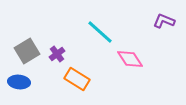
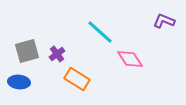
gray square: rotated 15 degrees clockwise
